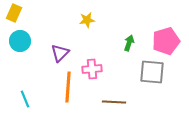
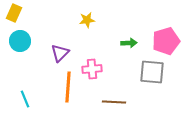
green arrow: rotated 70 degrees clockwise
